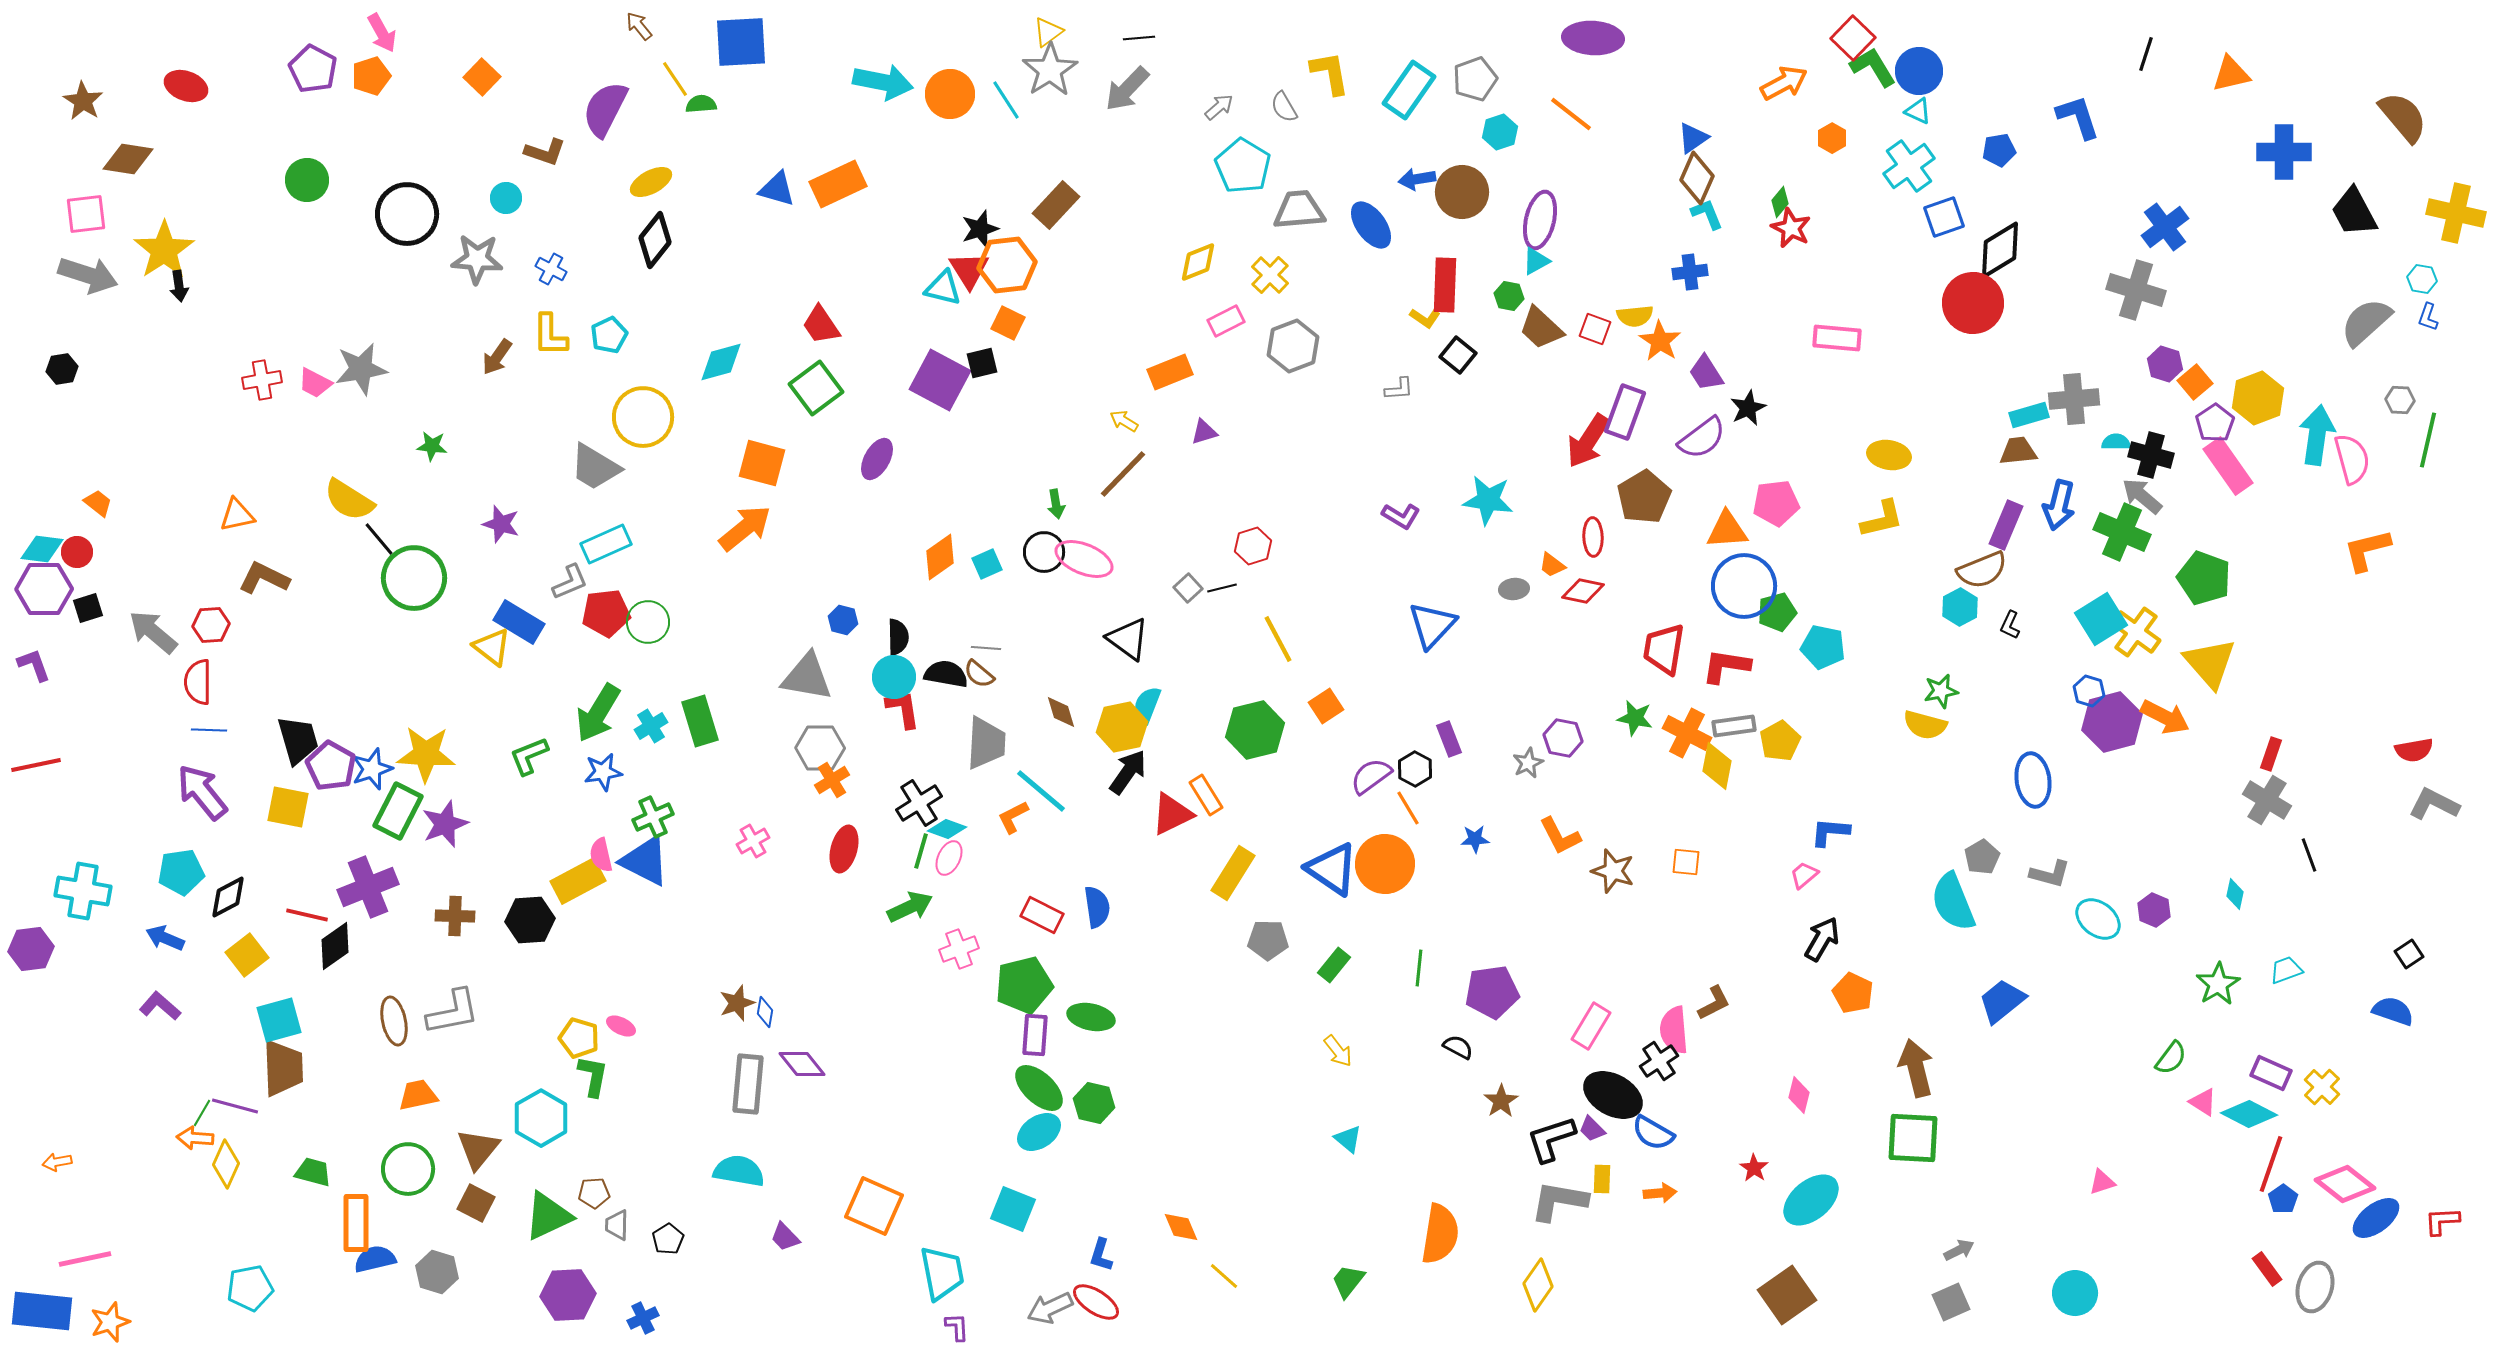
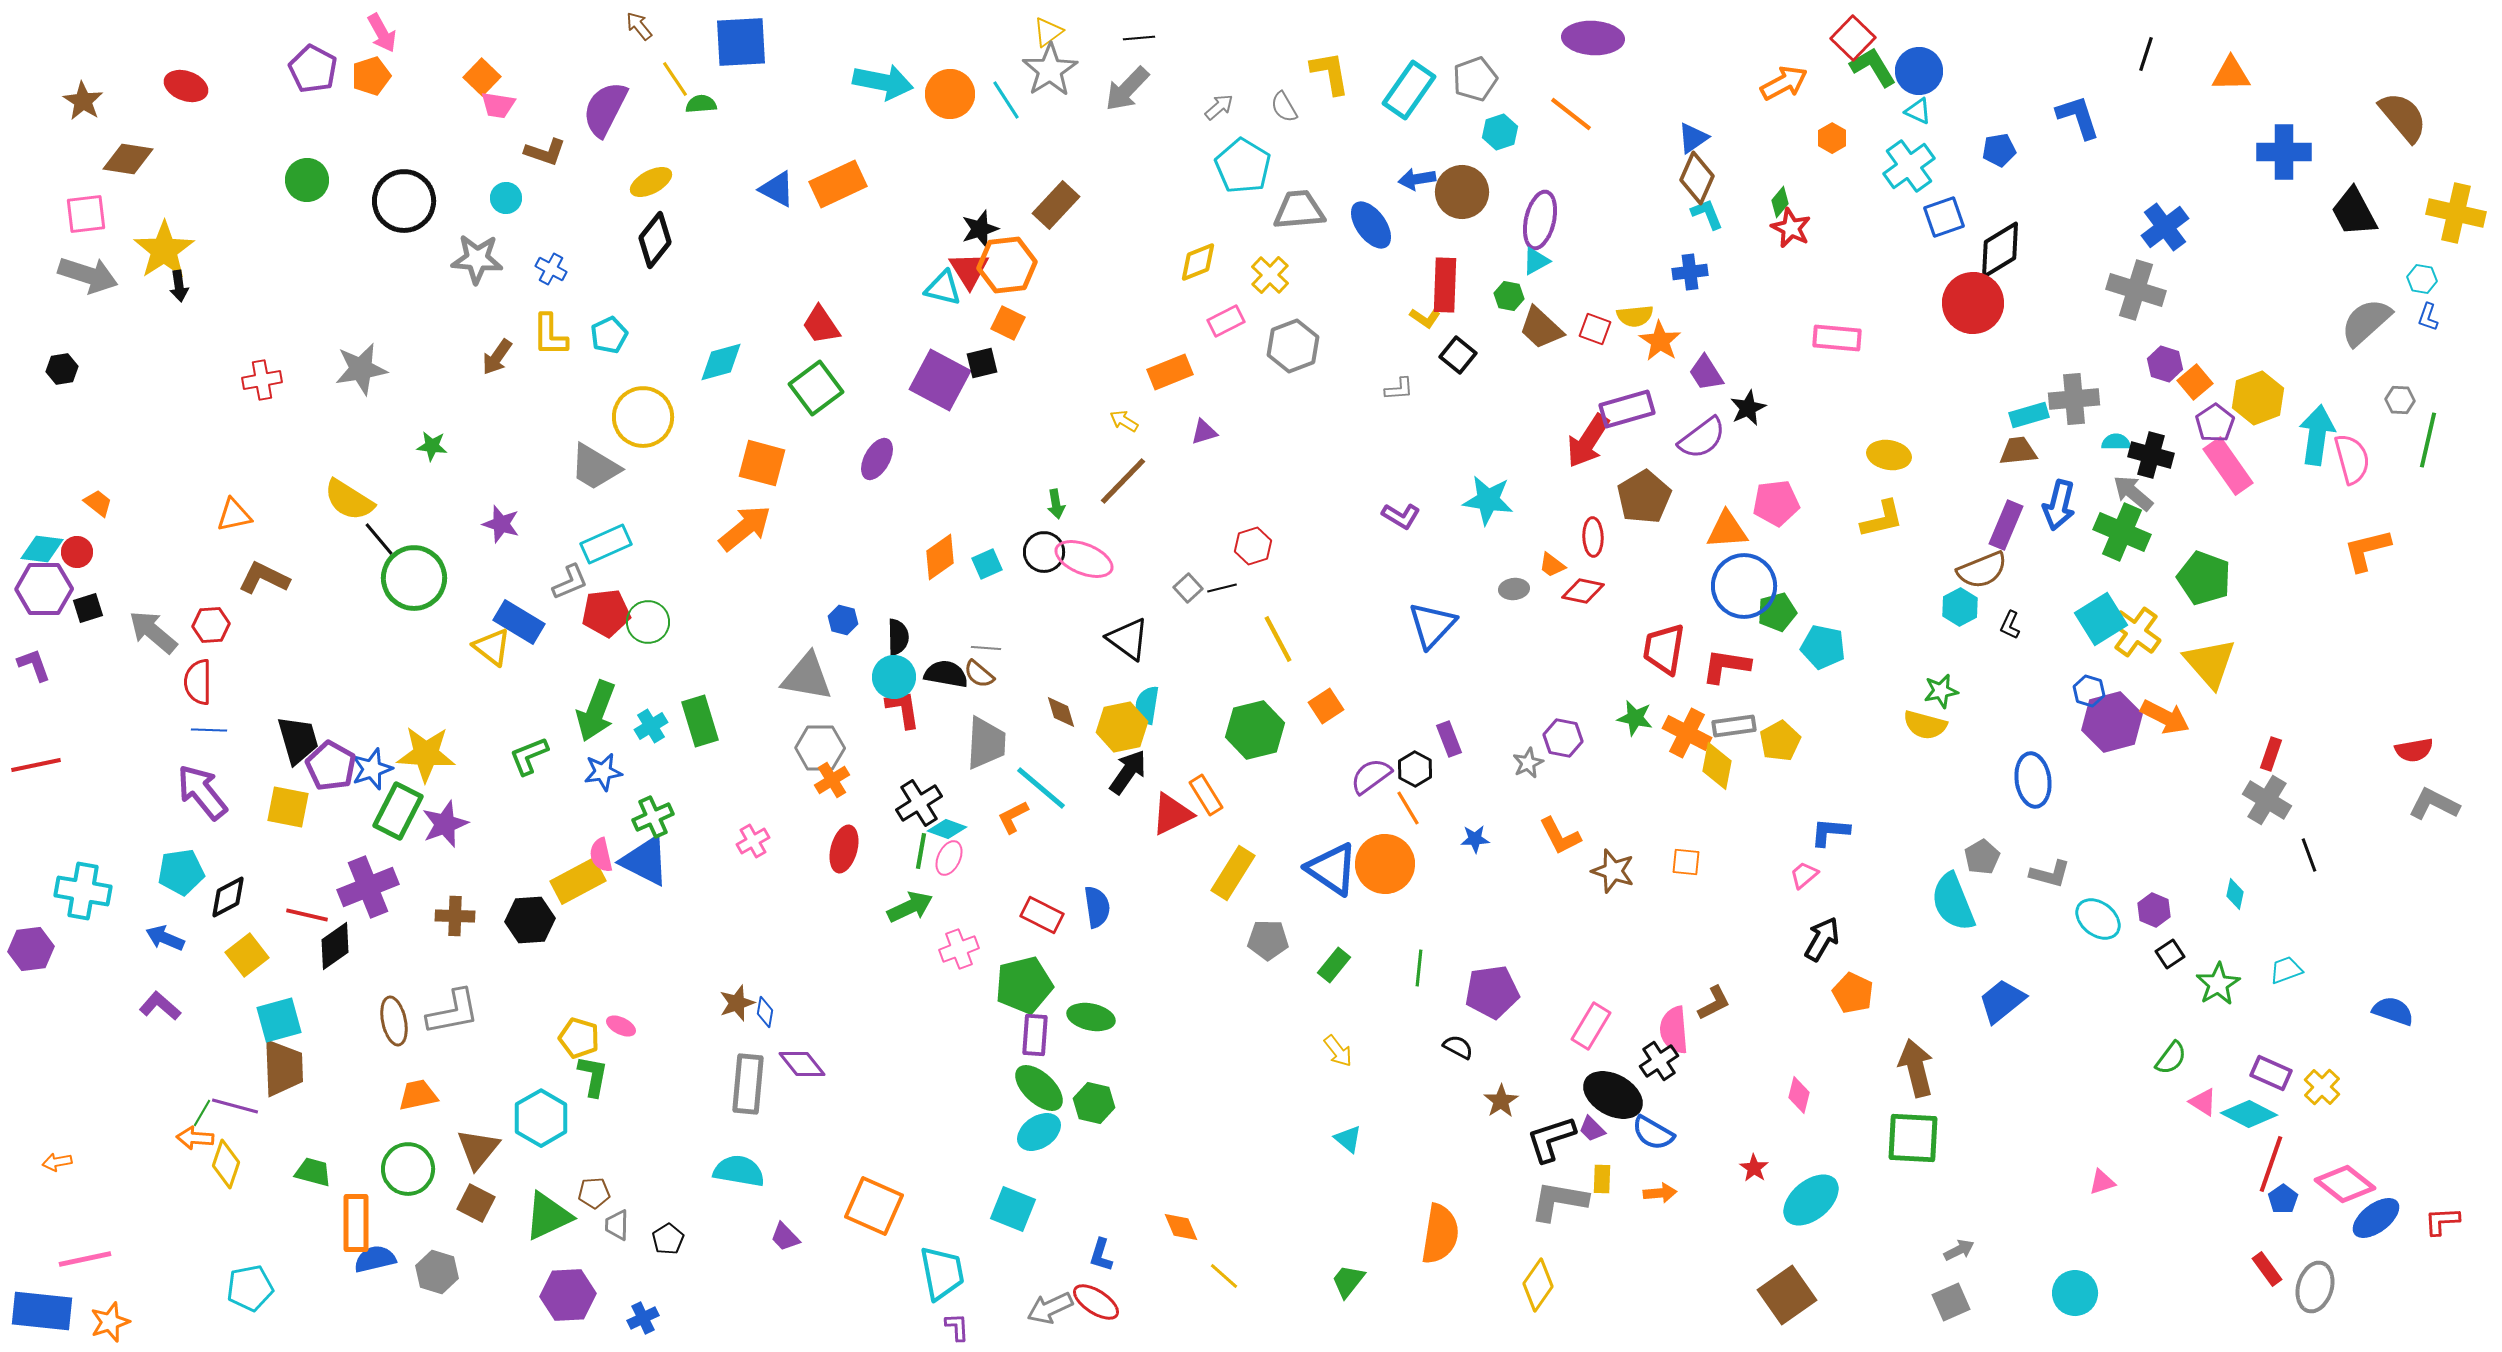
orange triangle at (2231, 74): rotated 12 degrees clockwise
blue triangle at (777, 189): rotated 12 degrees clockwise
black circle at (407, 214): moved 3 px left, 13 px up
pink trapezoid at (315, 383): moved 183 px right, 278 px up; rotated 18 degrees counterclockwise
purple rectangle at (1625, 412): moved 2 px right, 3 px up; rotated 54 degrees clockwise
brown line at (1123, 474): moved 7 px down
gray arrow at (2142, 496): moved 9 px left, 3 px up
orange triangle at (237, 515): moved 3 px left
cyan semicircle at (1147, 705): rotated 12 degrees counterclockwise
green arrow at (598, 713): moved 2 px left, 2 px up; rotated 10 degrees counterclockwise
cyan line at (1041, 791): moved 3 px up
green line at (921, 851): rotated 6 degrees counterclockwise
black square at (2409, 954): moved 239 px left
yellow diamond at (226, 1164): rotated 6 degrees counterclockwise
